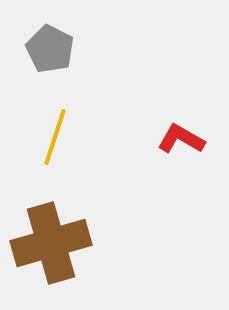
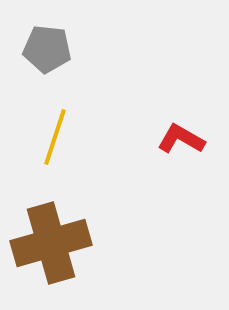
gray pentagon: moved 3 px left; rotated 21 degrees counterclockwise
